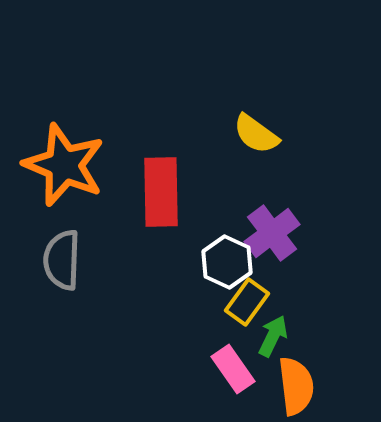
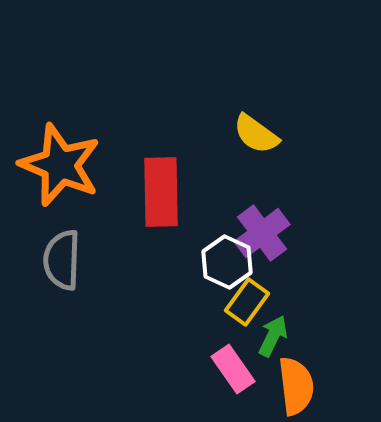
orange star: moved 4 px left
purple cross: moved 10 px left
